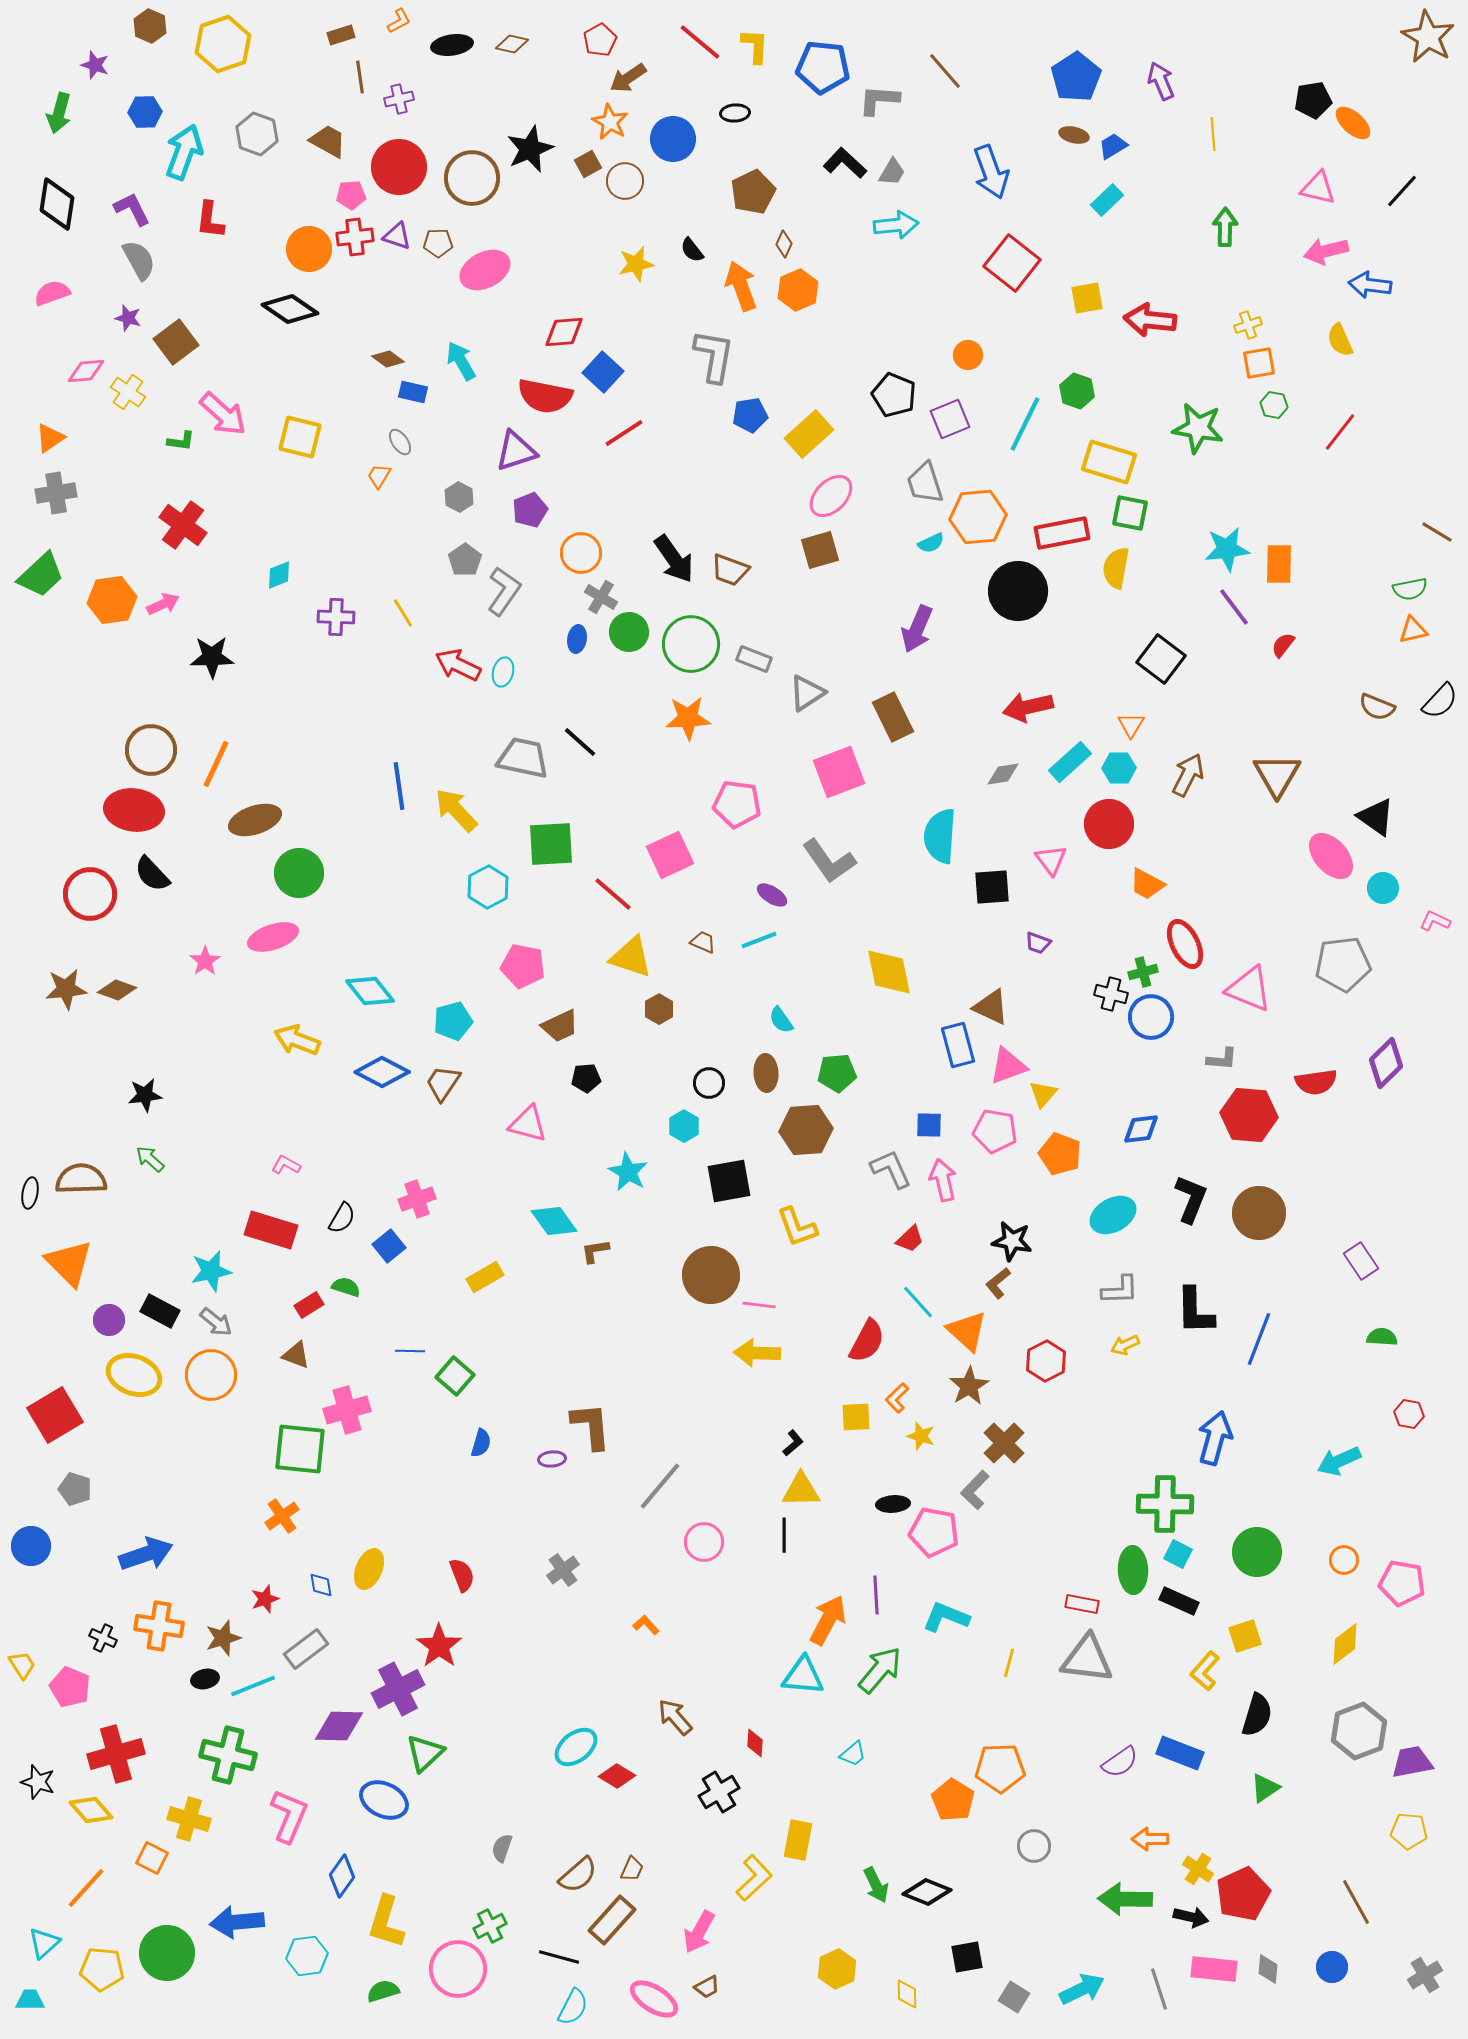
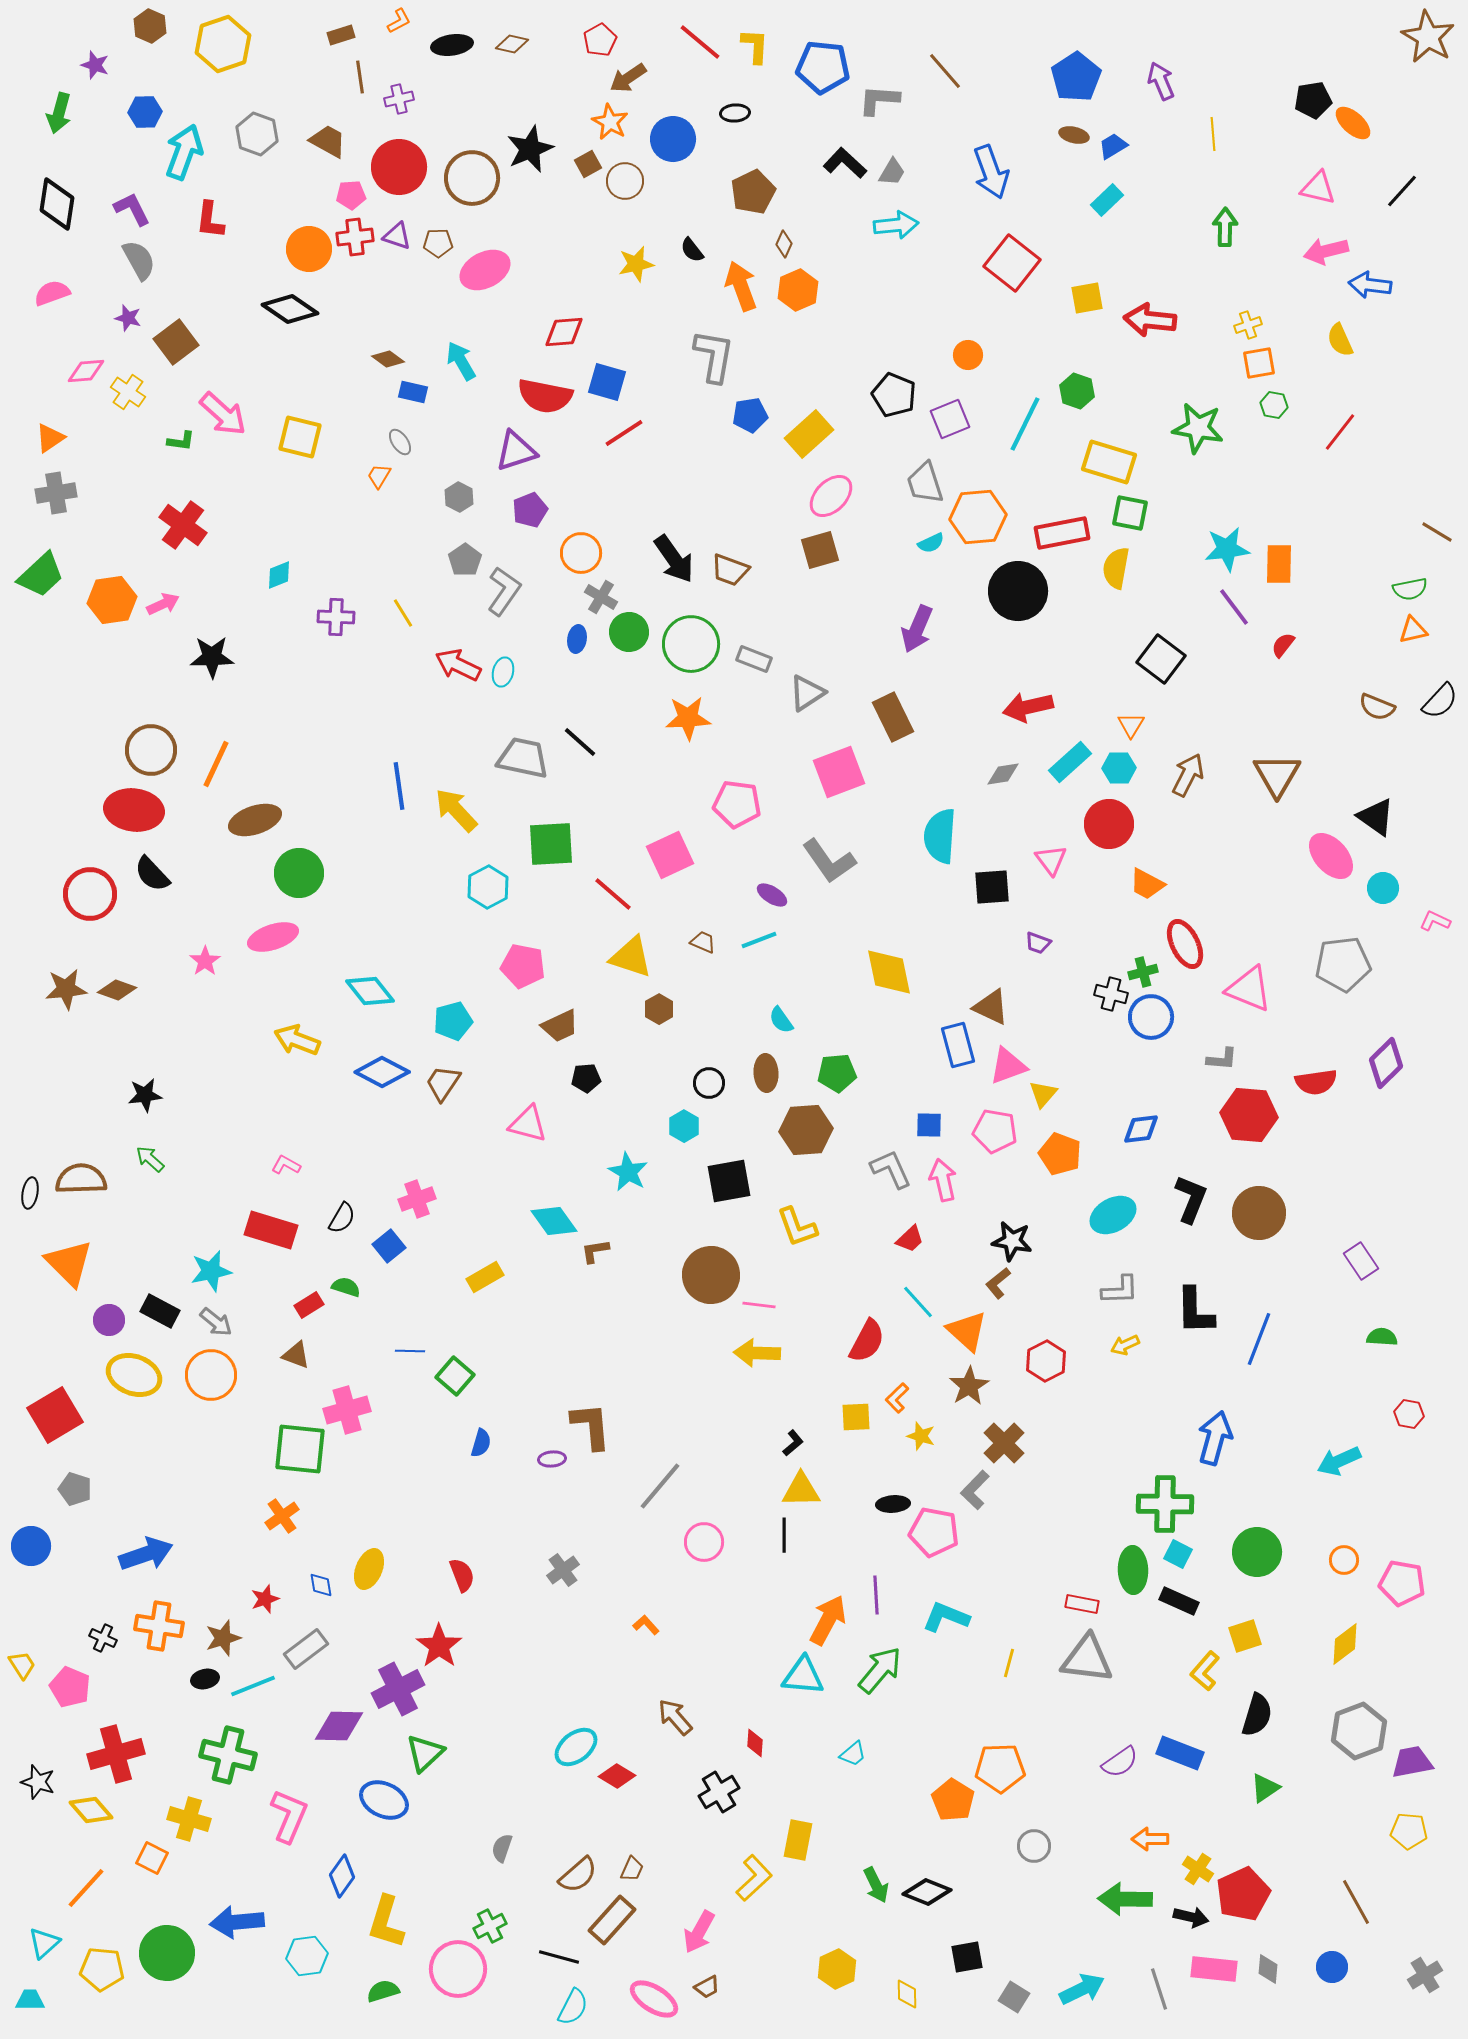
blue square at (603, 372): moved 4 px right, 10 px down; rotated 27 degrees counterclockwise
